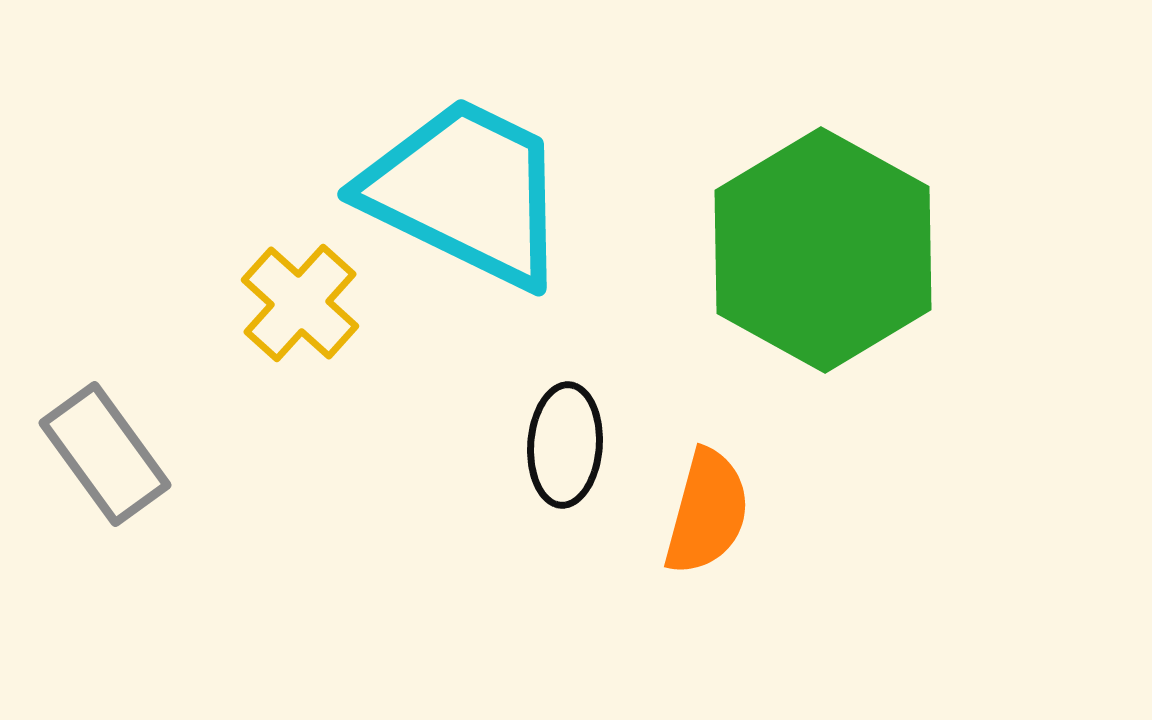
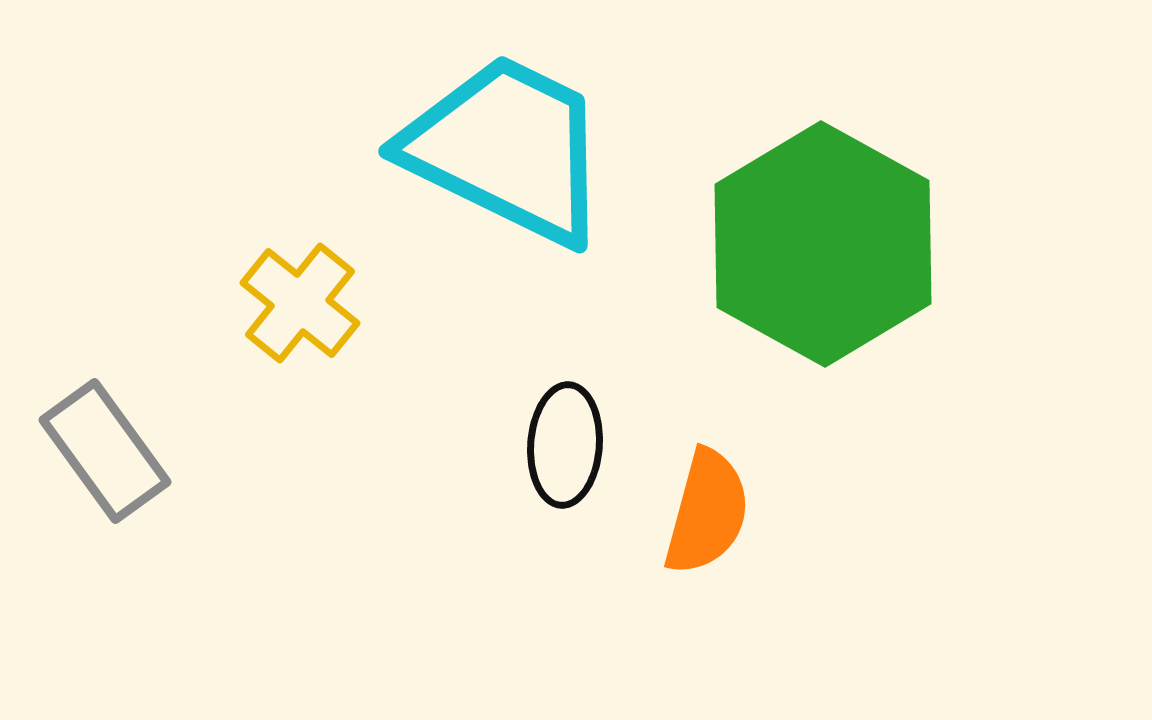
cyan trapezoid: moved 41 px right, 43 px up
green hexagon: moved 6 px up
yellow cross: rotated 3 degrees counterclockwise
gray rectangle: moved 3 px up
